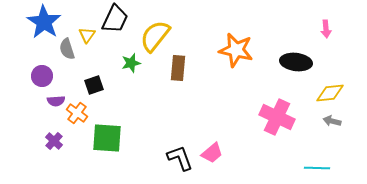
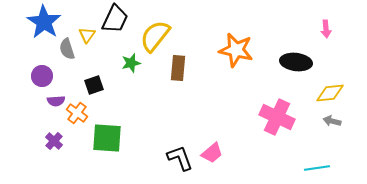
cyan line: rotated 10 degrees counterclockwise
